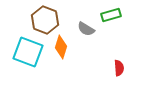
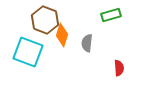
gray semicircle: moved 1 px right, 14 px down; rotated 66 degrees clockwise
orange diamond: moved 1 px right, 12 px up
